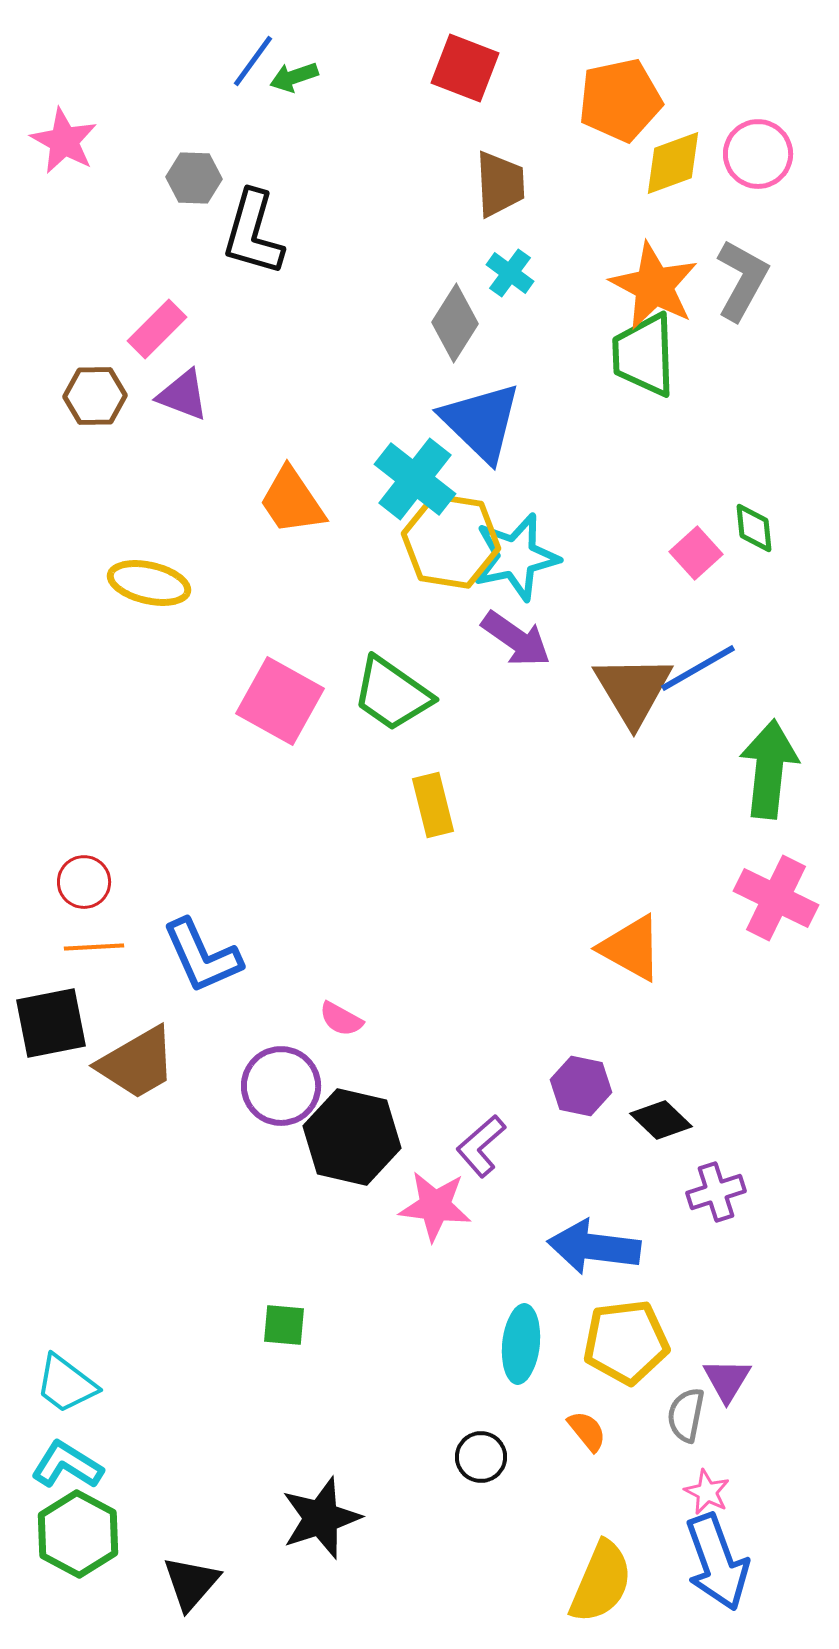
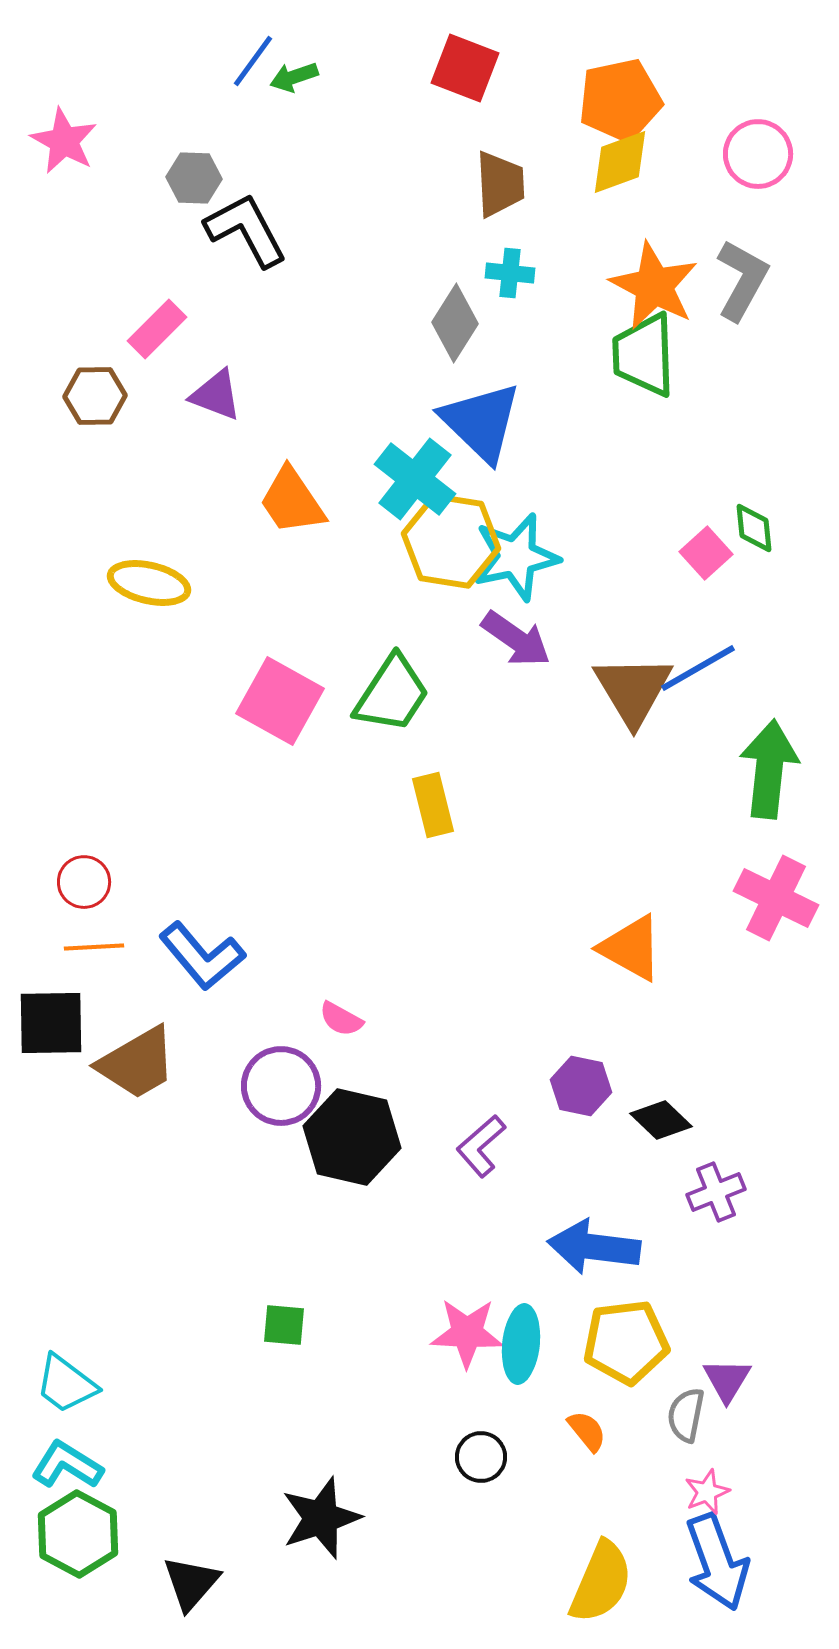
yellow diamond at (673, 163): moved 53 px left, 1 px up
black L-shape at (253, 233): moved 7 px left, 3 px up; rotated 136 degrees clockwise
cyan cross at (510, 273): rotated 30 degrees counterclockwise
purple triangle at (183, 395): moved 33 px right
pink square at (696, 553): moved 10 px right
green trapezoid at (392, 694): rotated 92 degrees counterclockwise
blue L-shape at (202, 956): rotated 16 degrees counterclockwise
black square at (51, 1023): rotated 10 degrees clockwise
purple cross at (716, 1192): rotated 4 degrees counterclockwise
pink star at (435, 1206): moved 32 px right, 127 px down; rotated 4 degrees counterclockwise
pink star at (707, 1492): rotated 24 degrees clockwise
